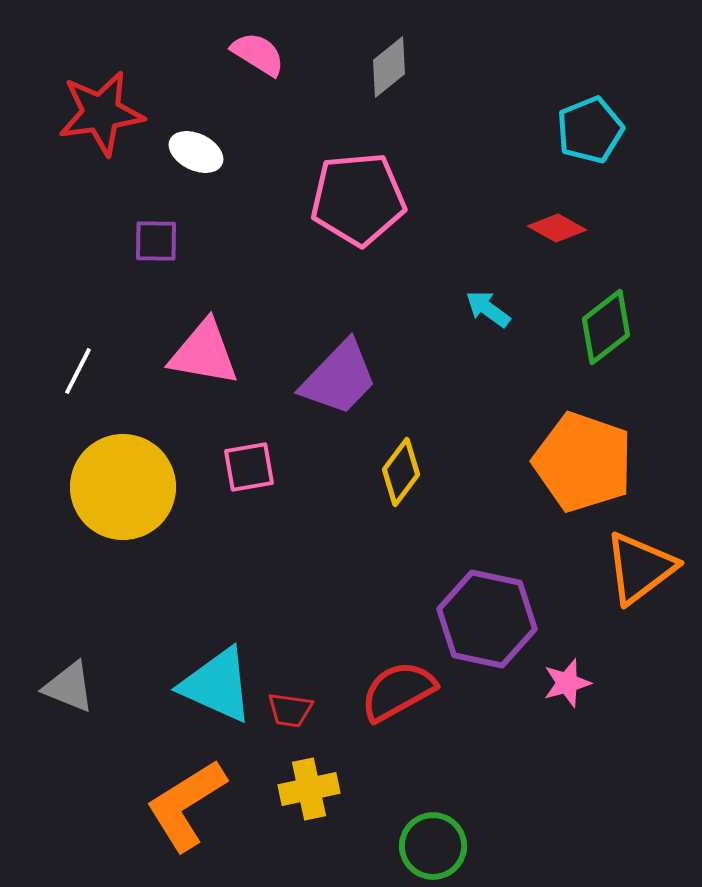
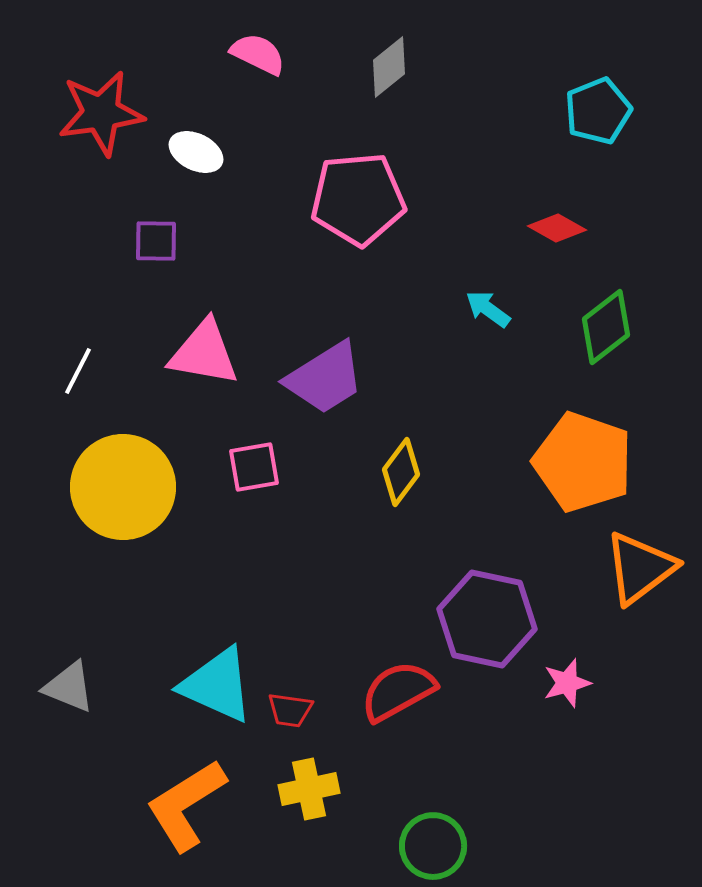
pink semicircle: rotated 6 degrees counterclockwise
cyan pentagon: moved 8 px right, 19 px up
purple trapezoid: moved 14 px left; rotated 14 degrees clockwise
pink square: moved 5 px right
